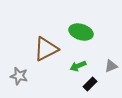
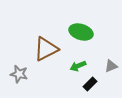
gray star: moved 2 px up
